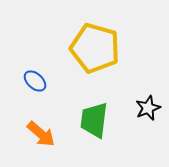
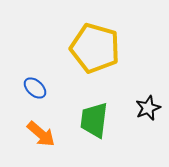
blue ellipse: moved 7 px down
